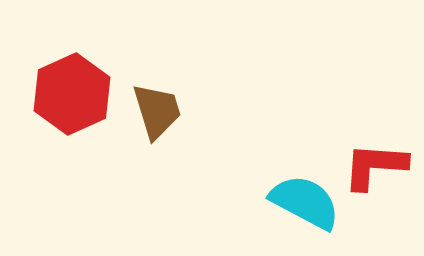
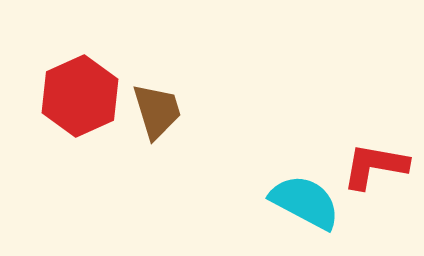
red hexagon: moved 8 px right, 2 px down
red L-shape: rotated 6 degrees clockwise
